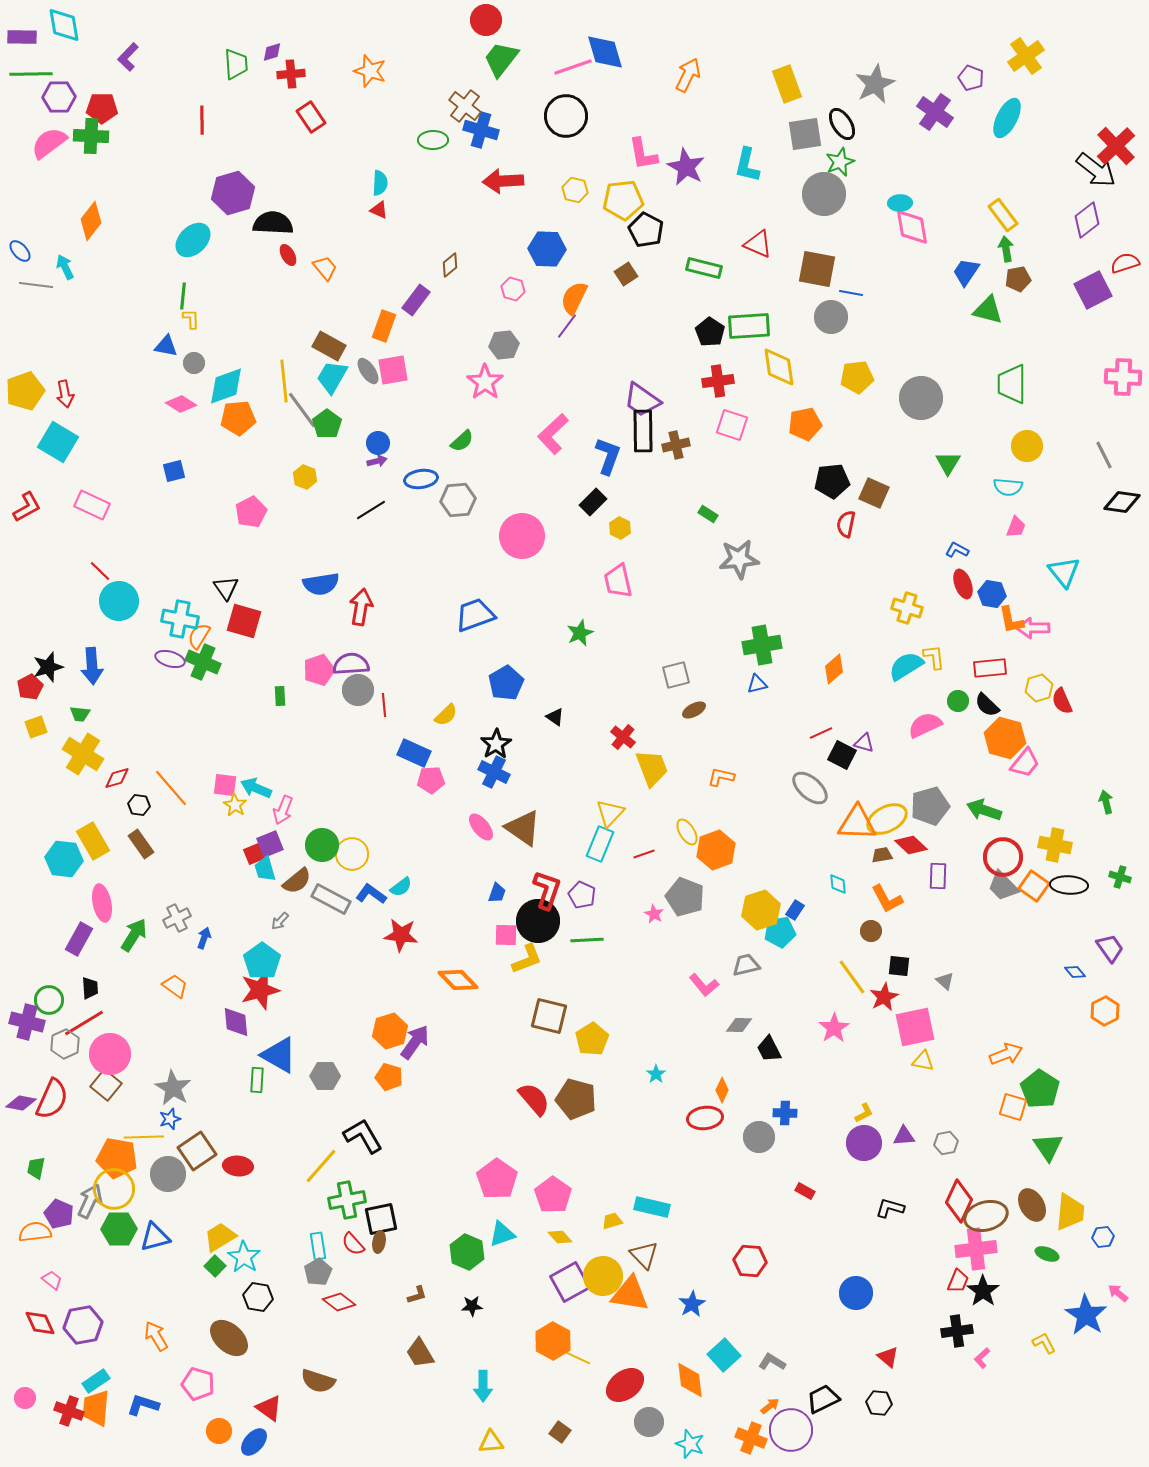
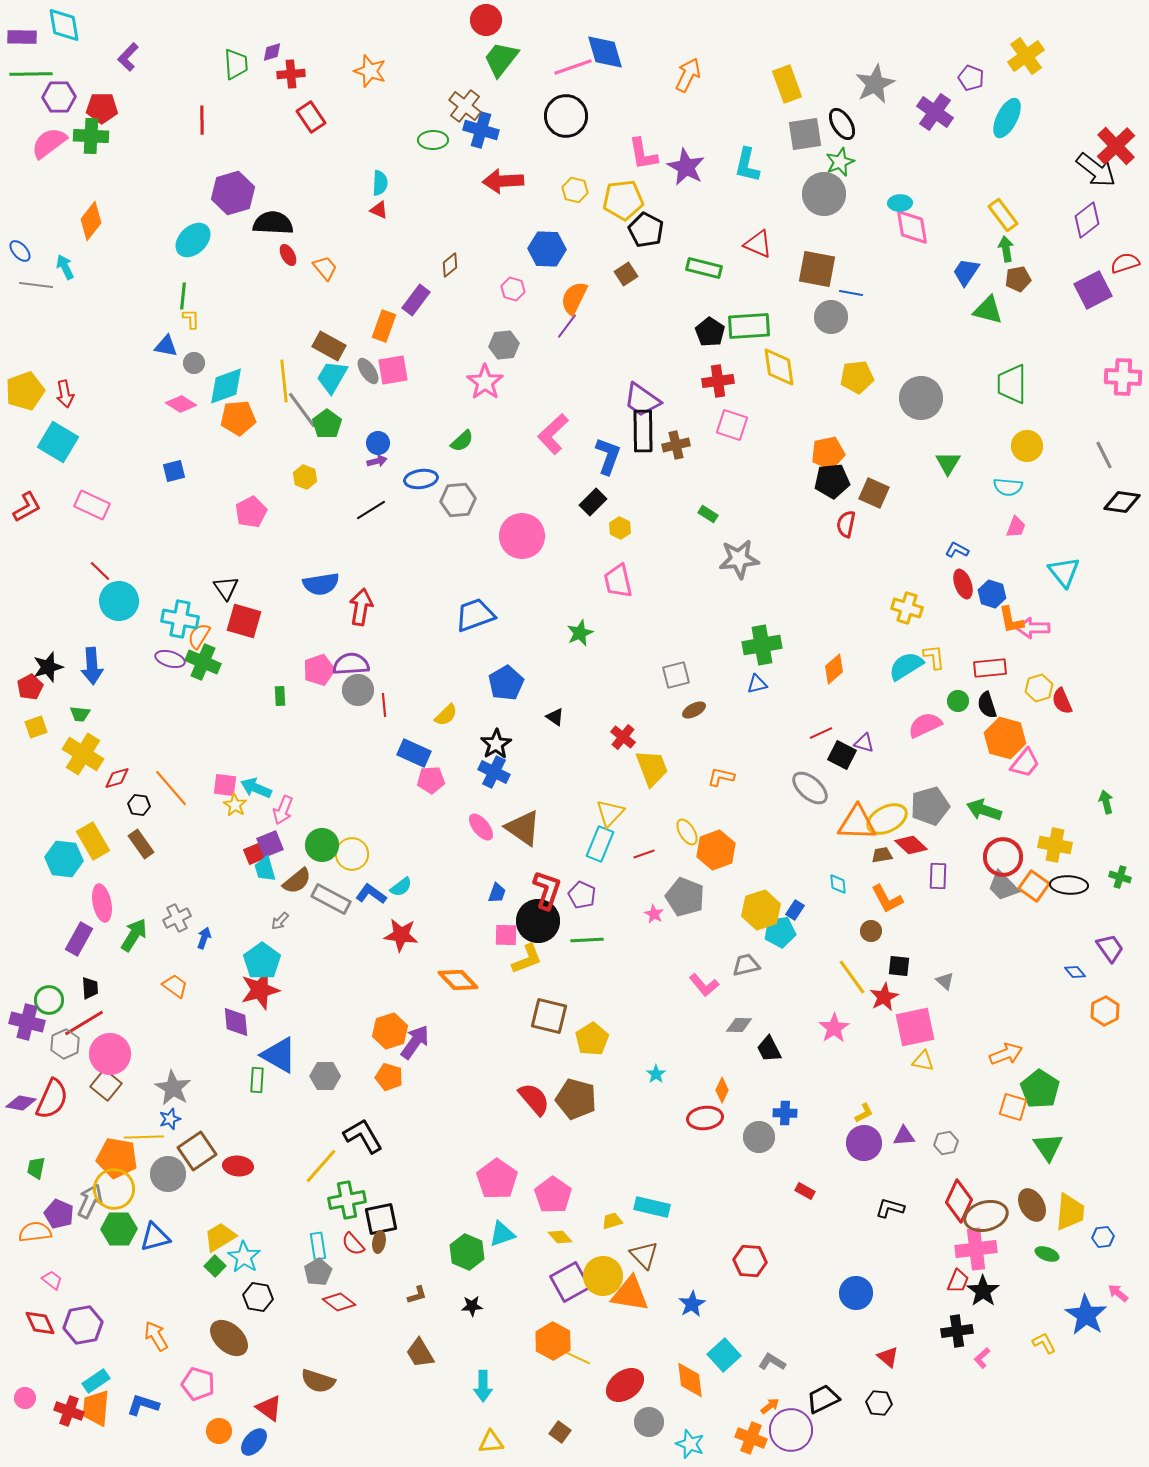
orange pentagon at (805, 424): moved 23 px right, 29 px down
blue hexagon at (992, 594): rotated 8 degrees clockwise
black semicircle at (987, 705): rotated 28 degrees clockwise
